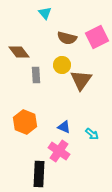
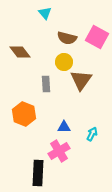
pink square: rotated 35 degrees counterclockwise
brown diamond: moved 1 px right
yellow circle: moved 2 px right, 3 px up
gray rectangle: moved 10 px right, 9 px down
orange hexagon: moved 1 px left, 8 px up
blue triangle: rotated 24 degrees counterclockwise
cyan arrow: rotated 104 degrees counterclockwise
pink cross: rotated 25 degrees clockwise
black rectangle: moved 1 px left, 1 px up
